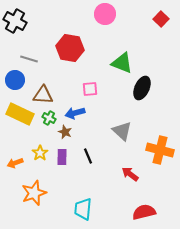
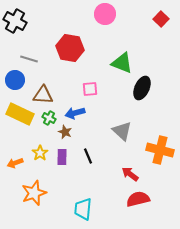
red semicircle: moved 6 px left, 13 px up
